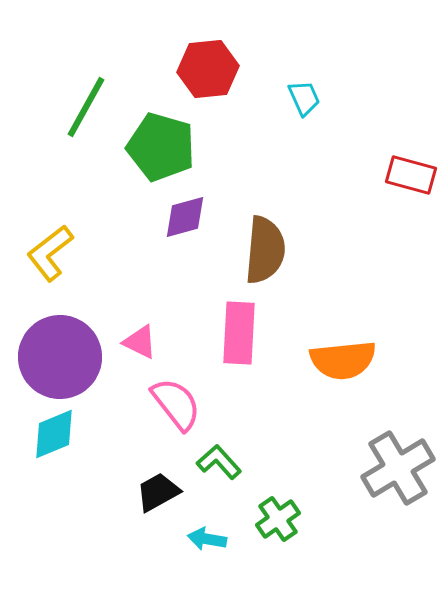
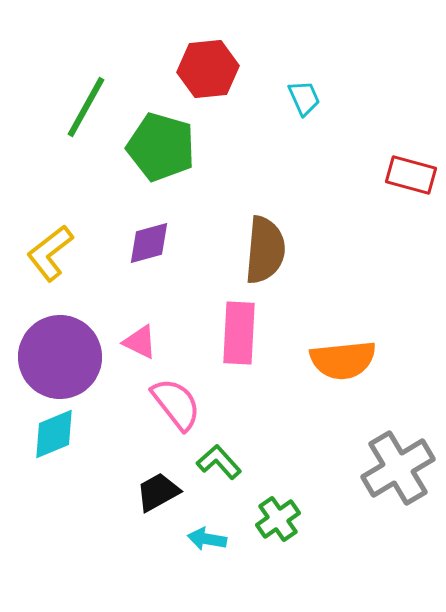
purple diamond: moved 36 px left, 26 px down
